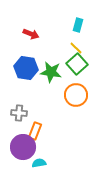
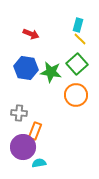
yellow line: moved 4 px right, 9 px up
